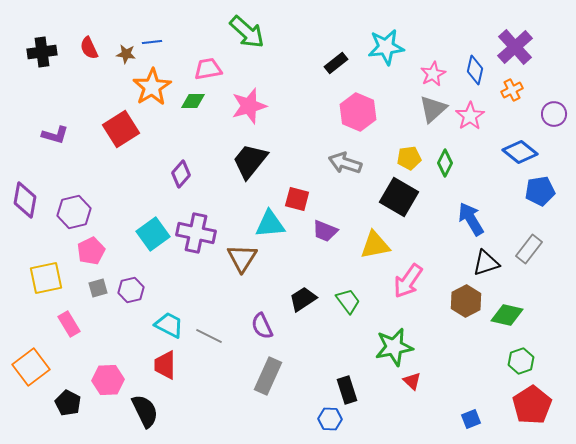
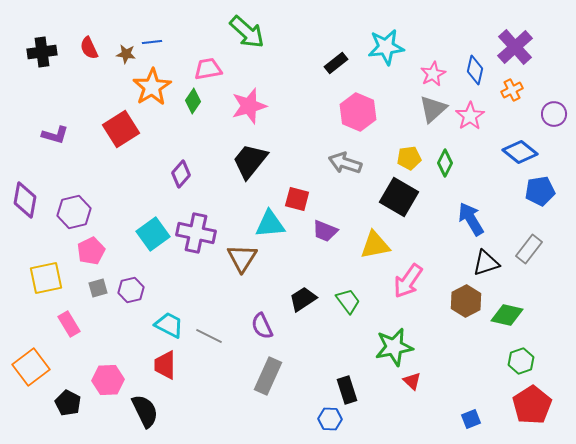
green diamond at (193, 101): rotated 55 degrees counterclockwise
